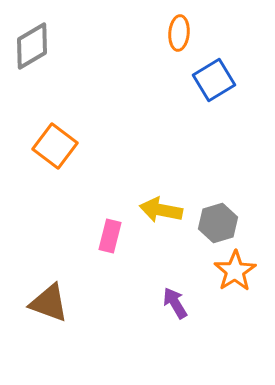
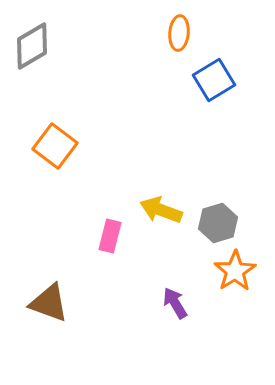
yellow arrow: rotated 9 degrees clockwise
